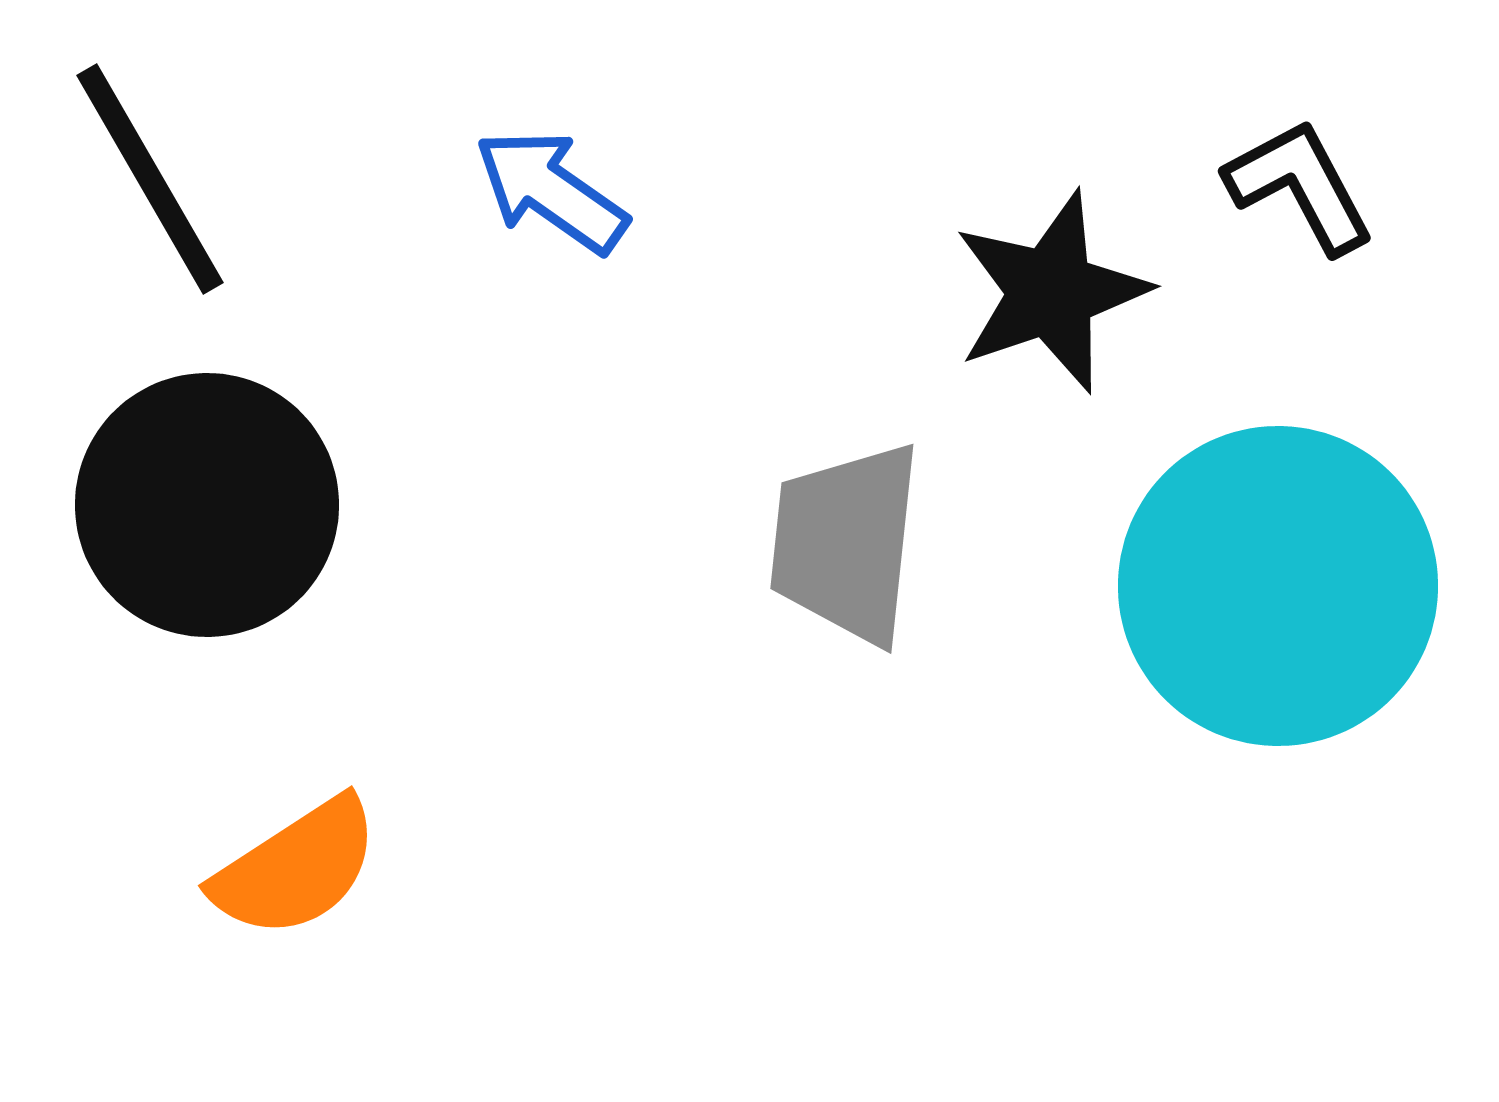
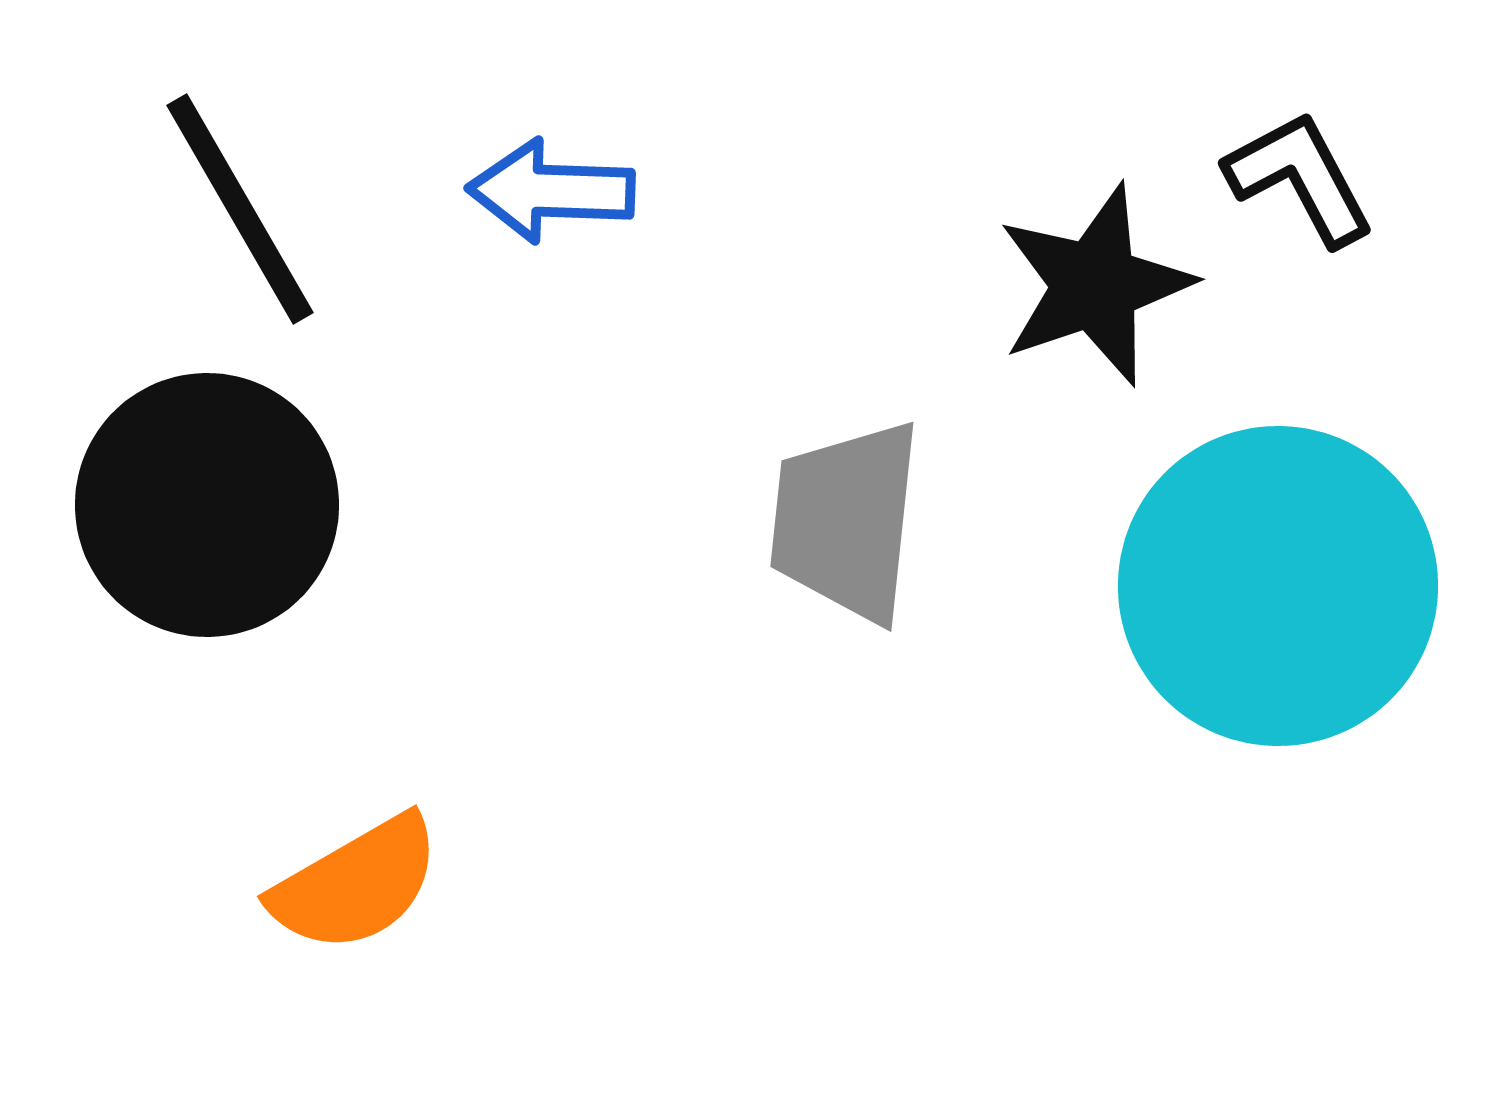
black line: moved 90 px right, 30 px down
black L-shape: moved 8 px up
blue arrow: rotated 33 degrees counterclockwise
black star: moved 44 px right, 7 px up
gray trapezoid: moved 22 px up
orange semicircle: moved 60 px right, 16 px down; rotated 3 degrees clockwise
